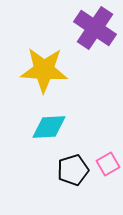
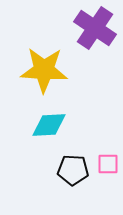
cyan diamond: moved 2 px up
pink square: rotated 30 degrees clockwise
black pentagon: rotated 20 degrees clockwise
